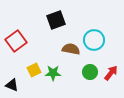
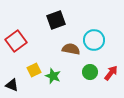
green star: moved 3 px down; rotated 21 degrees clockwise
